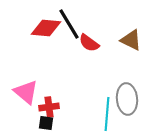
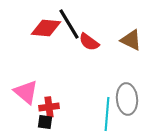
red semicircle: moved 1 px up
black square: moved 1 px left, 1 px up
